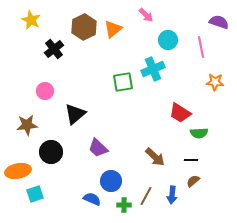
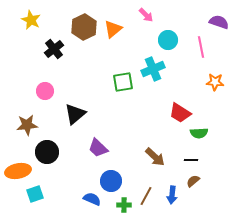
black circle: moved 4 px left
